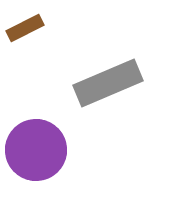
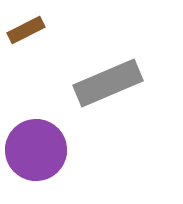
brown rectangle: moved 1 px right, 2 px down
